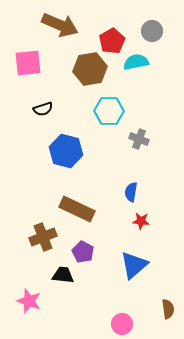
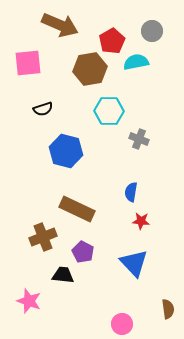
blue triangle: moved 2 px up; rotated 32 degrees counterclockwise
